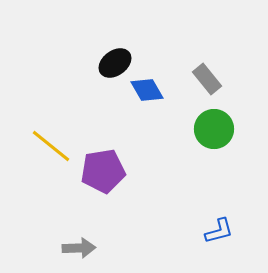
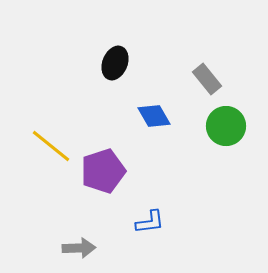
black ellipse: rotated 32 degrees counterclockwise
blue diamond: moved 7 px right, 26 px down
green circle: moved 12 px right, 3 px up
purple pentagon: rotated 9 degrees counterclockwise
blue L-shape: moved 69 px left, 9 px up; rotated 8 degrees clockwise
